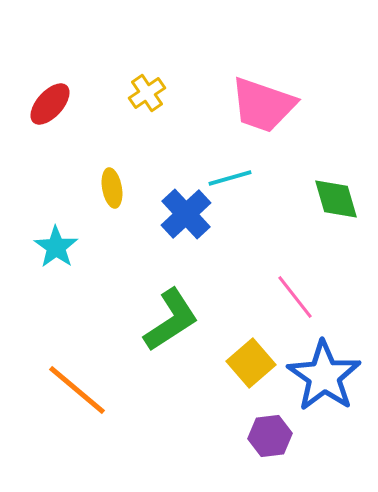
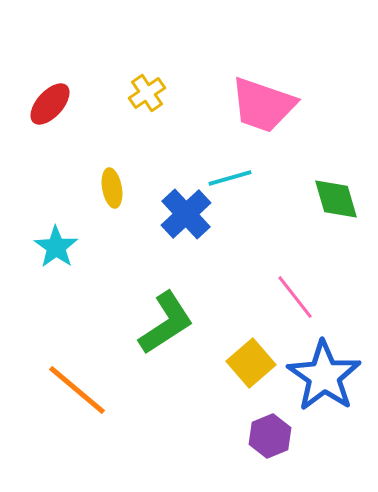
green L-shape: moved 5 px left, 3 px down
purple hexagon: rotated 15 degrees counterclockwise
